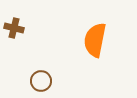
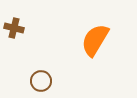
orange semicircle: rotated 20 degrees clockwise
